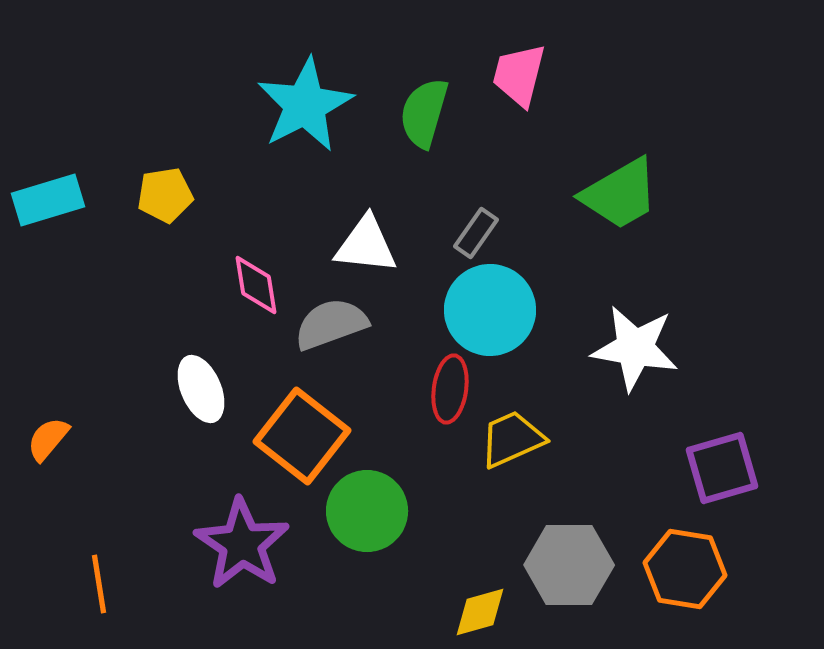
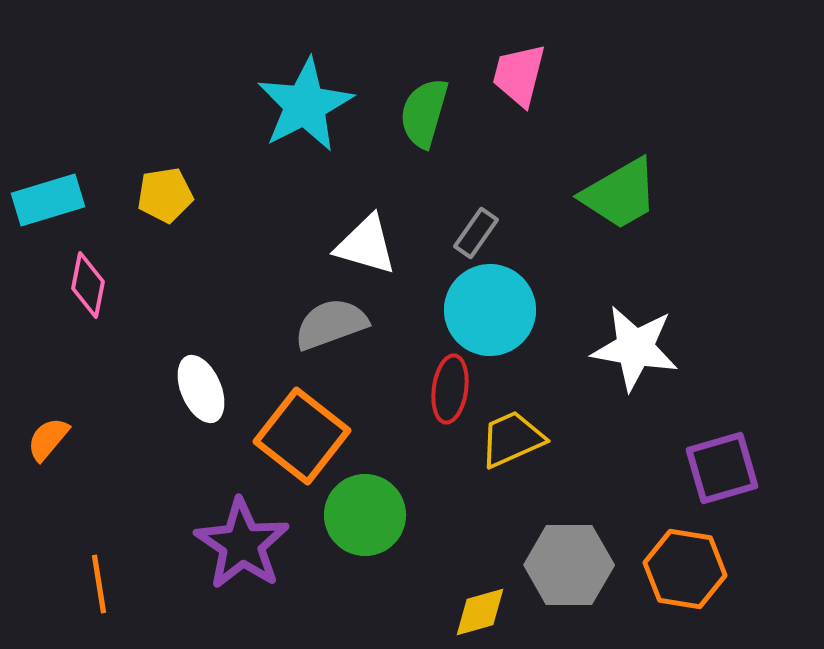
white triangle: rotated 10 degrees clockwise
pink diamond: moved 168 px left; rotated 20 degrees clockwise
green circle: moved 2 px left, 4 px down
